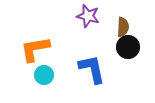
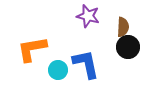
orange L-shape: moved 3 px left
blue L-shape: moved 6 px left, 5 px up
cyan circle: moved 14 px right, 5 px up
